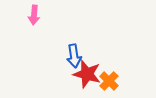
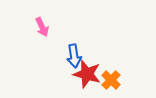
pink arrow: moved 8 px right, 12 px down; rotated 30 degrees counterclockwise
orange cross: moved 2 px right, 1 px up
